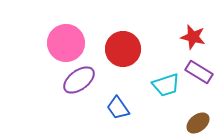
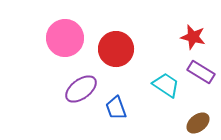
pink circle: moved 1 px left, 5 px up
red circle: moved 7 px left
purple rectangle: moved 2 px right
purple ellipse: moved 2 px right, 9 px down
cyan trapezoid: rotated 128 degrees counterclockwise
blue trapezoid: moved 2 px left; rotated 15 degrees clockwise
